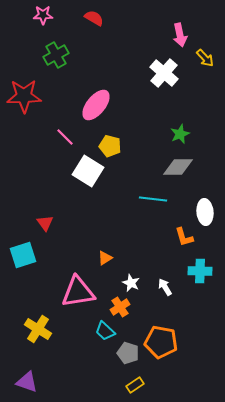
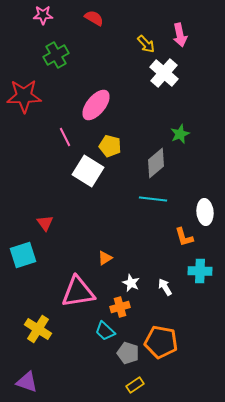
yellow arrow: moved 59 px left, 14 px up
pink line: rotated 18 degrees clockwise
gray diamond: moved 22 px left, 4 px up; rotated 40 degrees counterclockwise
orange cross: rotated 18 degrees clockwise
